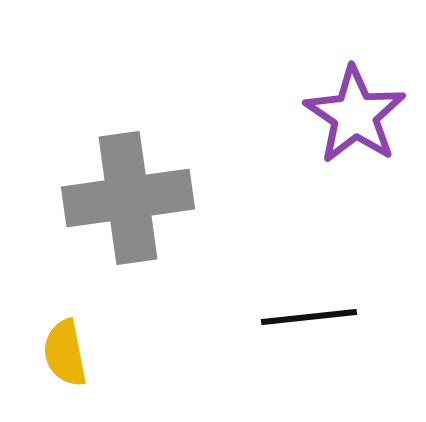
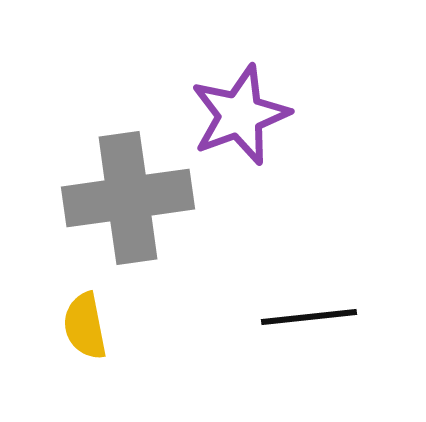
purple star: moved 115 px left; rotated 18 degrees clockwise
yellow semicircle: moved 20 px right, 27 px up
